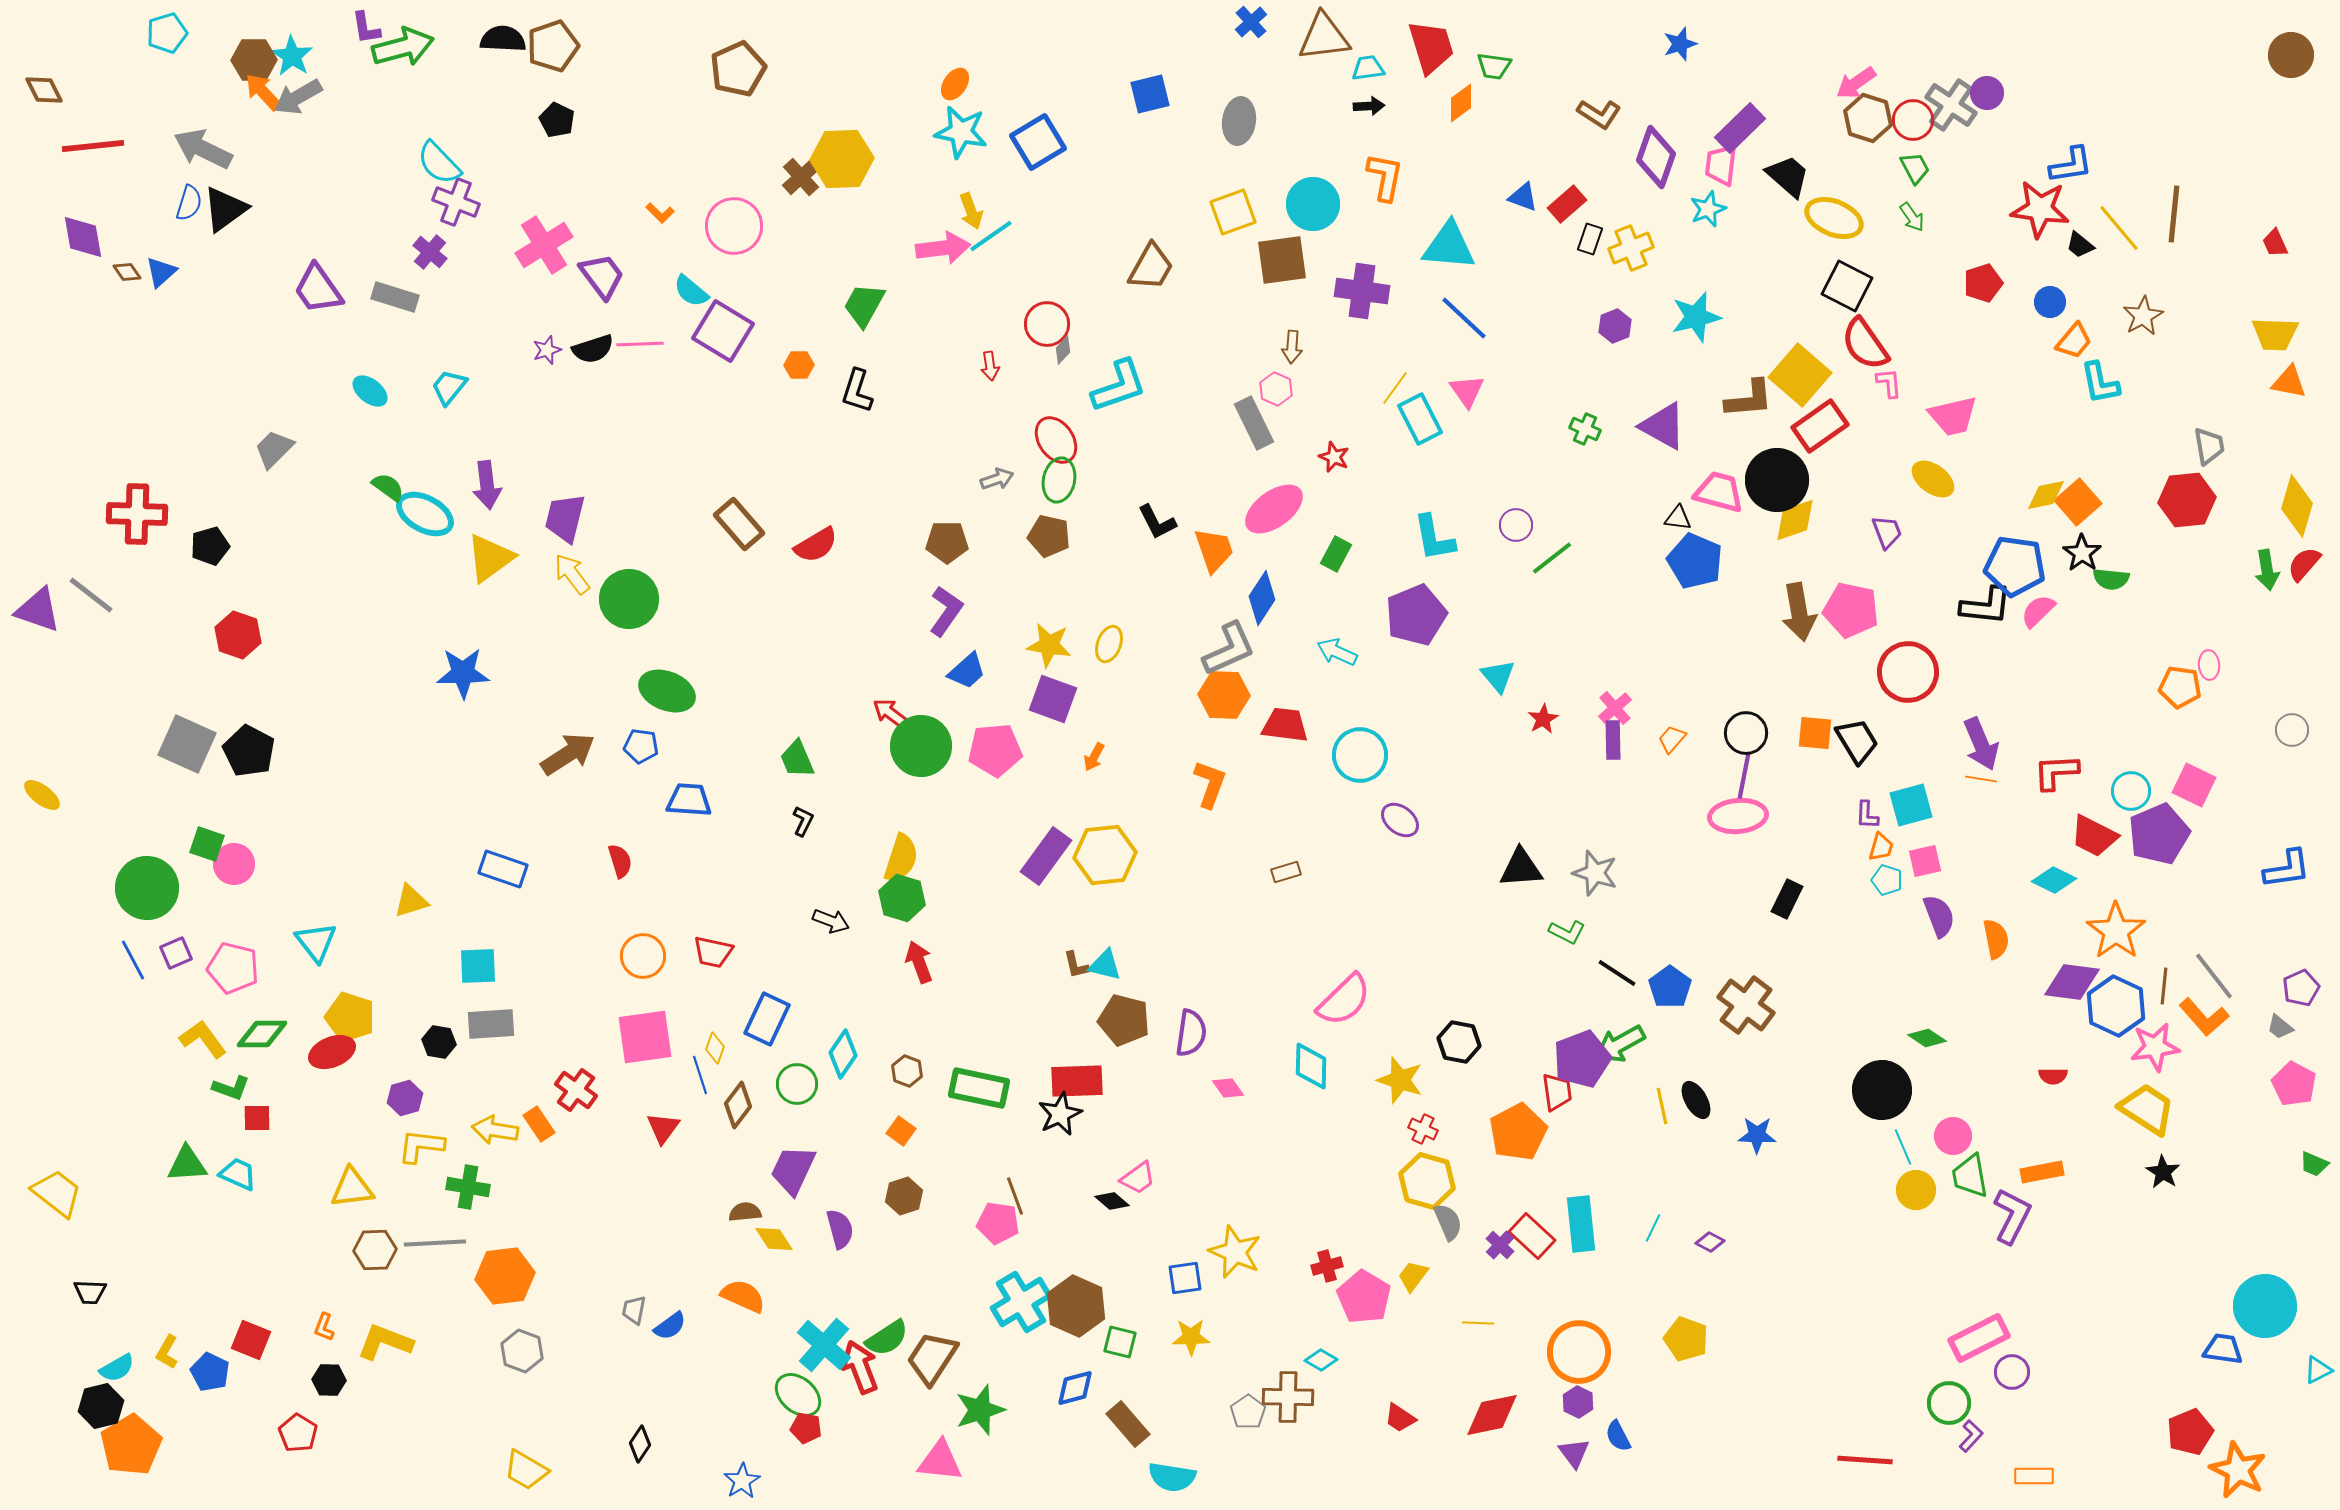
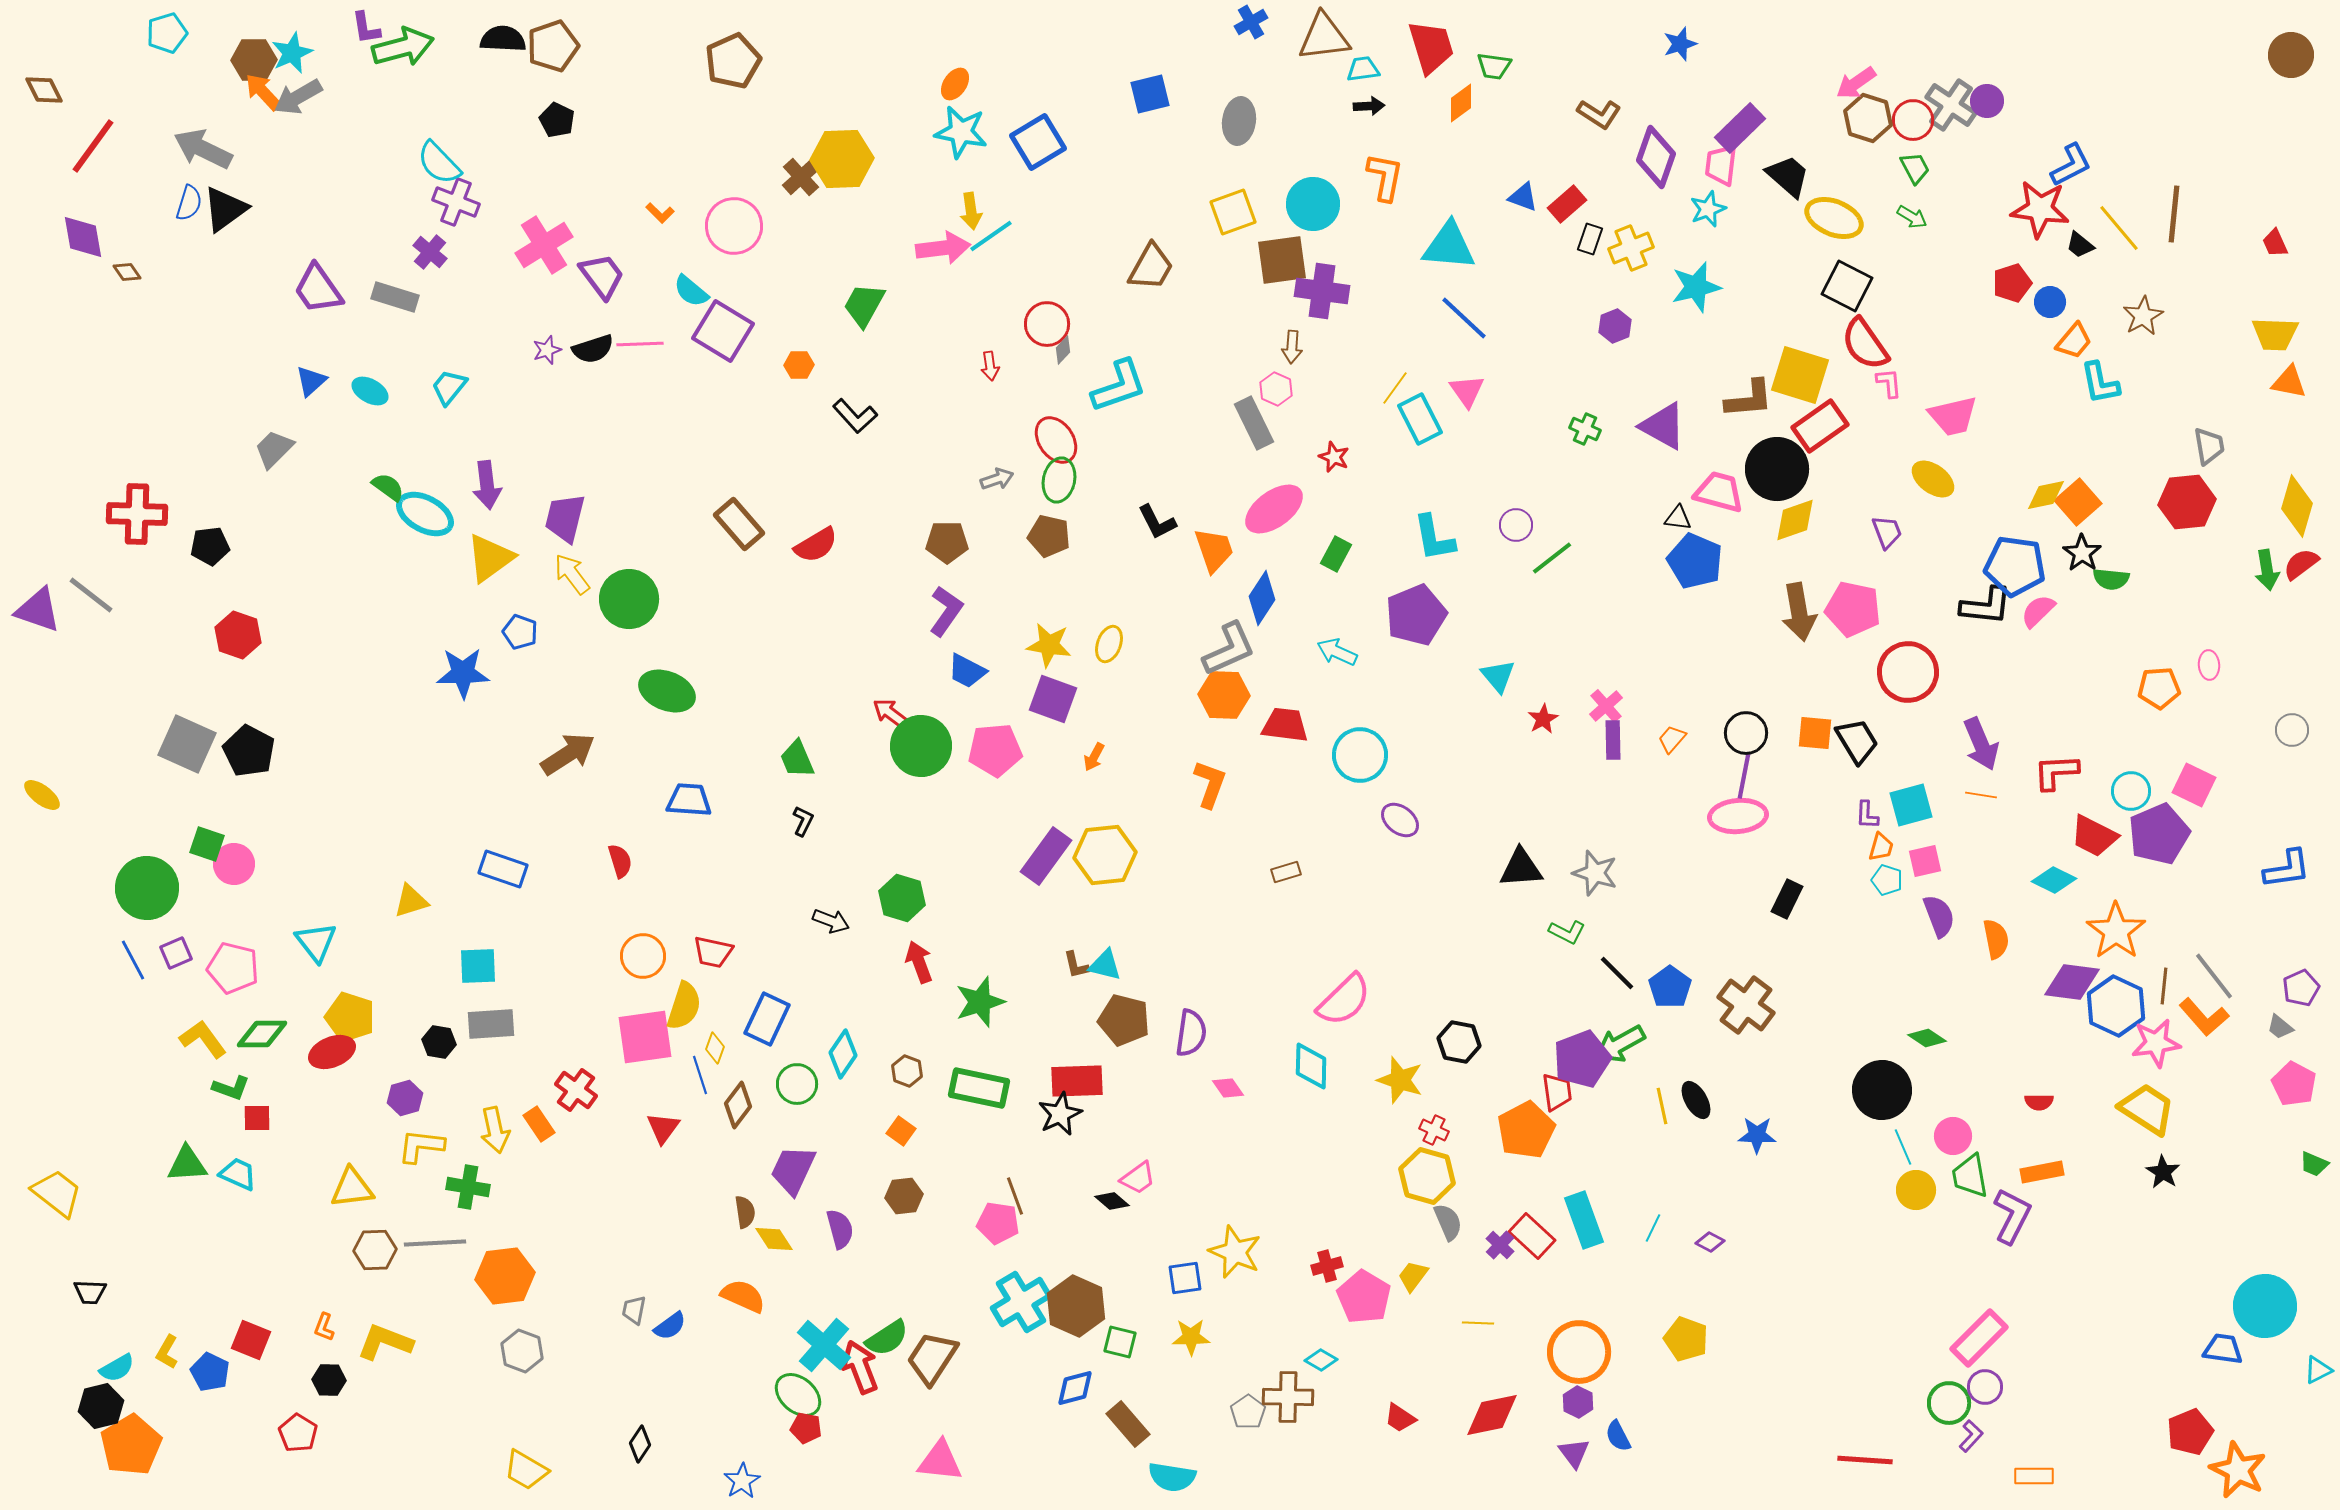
blue cross at (1251, 22): rotated 12 degrees clockwise
cyan star at (292, 56): moved 3 px up; rotated 15 degrees clockwise
cyan trapezoid at (1368, 68): moved 5 px left, 1 px down
brown pentagon at (738, 69): moved 5 px left, 8 px up
purple circle at (1987, 93): moved 8 px down
red line at (93, 146): rotated 48 degrees counterclockwise
blue L-shape at (2071, 165): rotated 18 degrees counterclockwise
yellow arrow at (971, 211): rotated 12 degrees clockwise
green arrow at (1912, 217): rotated 24 degrees counterclockwise
blue triangle at (161, 272): moved 150 px right, 109 px down
red pentagon at (1983, 283): moved 29 px right
purple cross at (1362, 291): moved 40 px left
cyan star at (1696, 317): moved 30 px up
yellow square at (1800, 375): rotated 24 degrees counterclockwise
cyan ellipse at (370, 391): rotated 9 degrees counterclockwise
black L-shape at (857, 391): moved 2 px left, 25 px down; rotated 60 degrees counterclockwise
black circle at (1777, 480): moved 11 px up
red hexagon at (2187, 500): moved 2 px down
black pentagon at (210, 546): rotated 9 degrees clockwise
red semicircle at (2304, 564): moved 3 px left; rotated 12 degrees clockwise
pink pentagon at (1851, 610): moved 2 px right, 1 px up
blue trapezoid at (967, 671): rotated 69 degrees clockwise
orange pentagon at (2180, 687): moved 21 px left, 1 px down; rotated 12 degrees counterclockwise
pink cross at (1615, 708): moved 9 px left, 2 px up
blue pentagon at (641, 746): moved 121 px left, 114 px up; rotated 12 degrees clockwise
orange line at (1981, 779): moved 16 px down
yellow semicircle at (901, 858): moved 217 px left, 148 px down
black line at (1617, 973): rotated 12 degrees clockwise
pink star at (2155, 1047): moved 1 px right, 4 px up
red semicircle at (2053, 1076): moved 14 px left, 26 px down
red cross at (1423, 1129): moved 11 px right, 1 px down
yellow arrow at (495, 1130): rotated 111 degrees counterclockwise
orange pentagon at (1518, 1132): moved 8 px right, 2 px up
yellow hexagon at (1427, 1181): moved 5 px up
brown hexagon at (904, 1196): rotated 12 degrees clockwise
brown semicircle at (745, 1212): rotated 88 degrees clockwise
cyan rectangle at (1581, 1224): moved 3 px right, 4 px up; rotated 14 degrees counterclockwise
pink rectangle at (1979, 1338): rotated 18 degrees counterclockwise
purple circle at (2012, 1372): moved 27 px left, 15 px down
green star at (980, 1410): moved 408 px up
